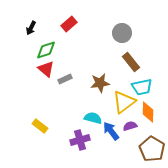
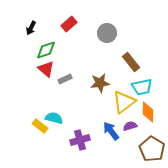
gray circle: moved 15 px left
cyan semicircle: moved 39 px left
